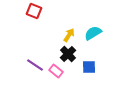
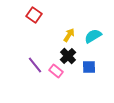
red square: moved 4 px down; rotated 14 degrees clockwise
cyan semicircle: moved 3 px down
black cross: moved 2 px down
purple line: rotated 18 degrees clockwise
